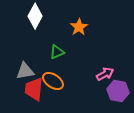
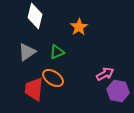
white diamond: rotated 15 degrees counterclockwise
gray triangle: moved 2 px right, 19 px up; rotated 24 degrees counterclockwise
orange ellipse: moved 3 px up
